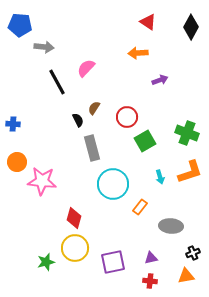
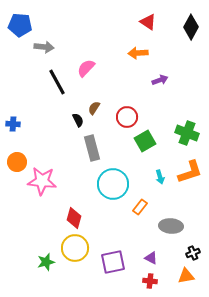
purple triangle: rotated 40 degrees clockwise
